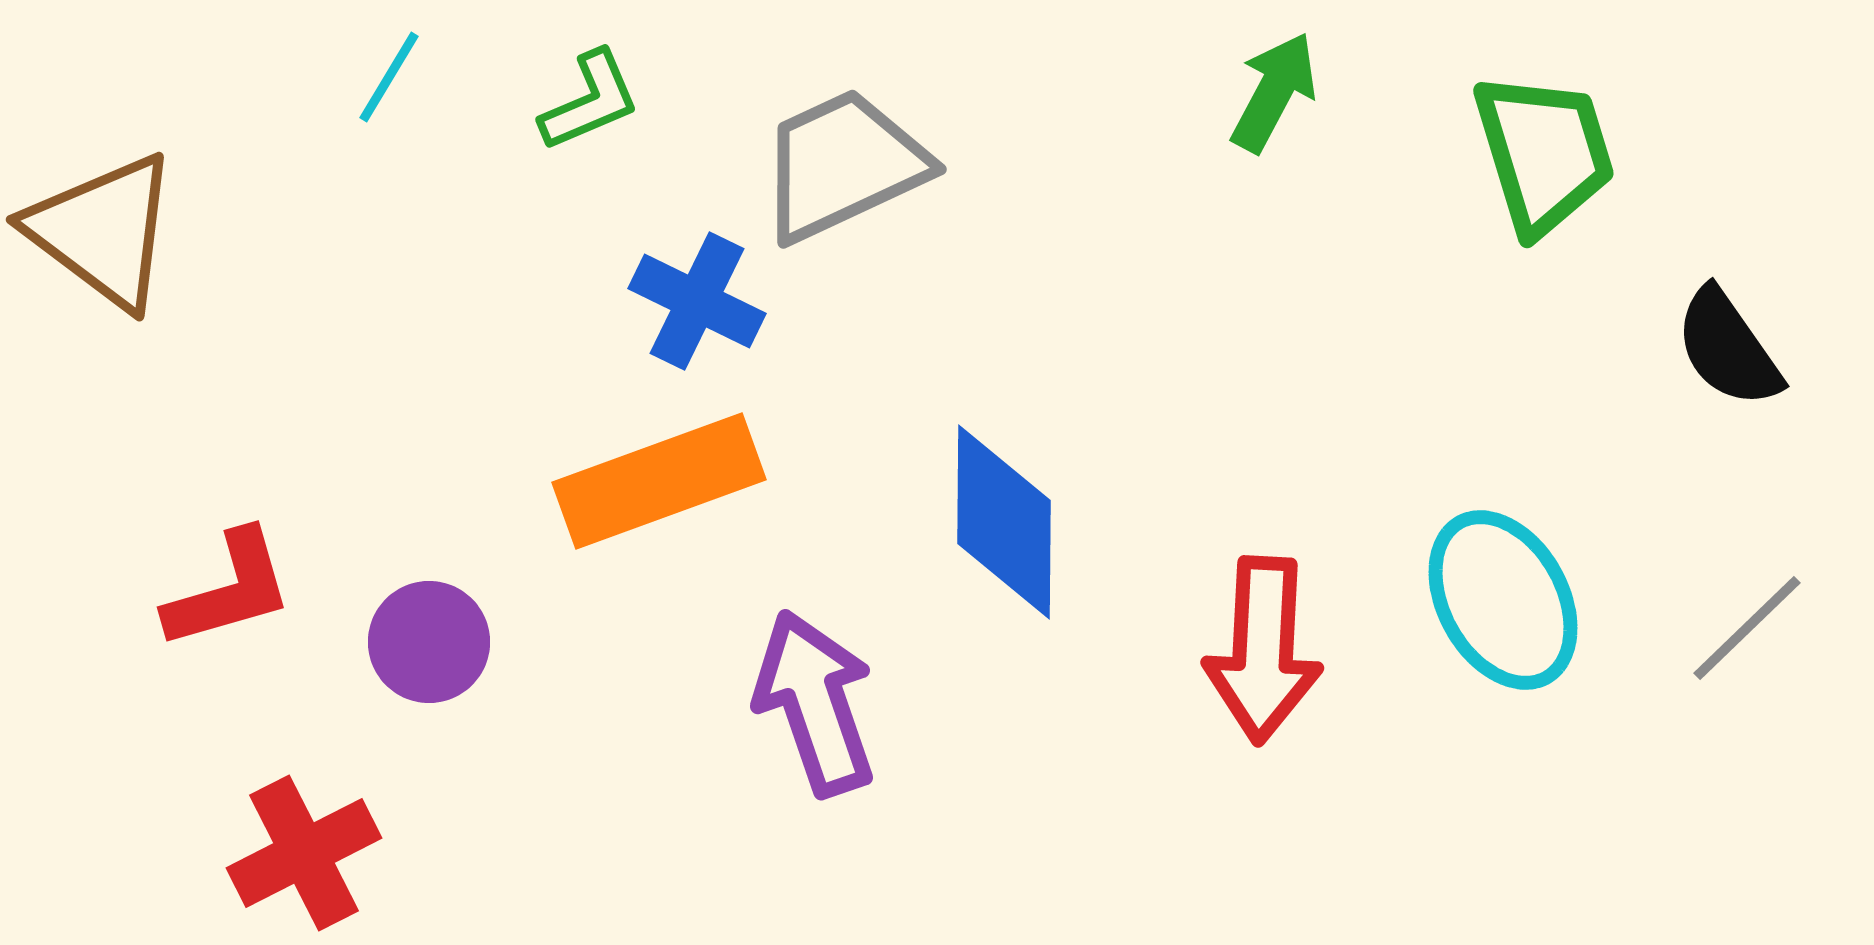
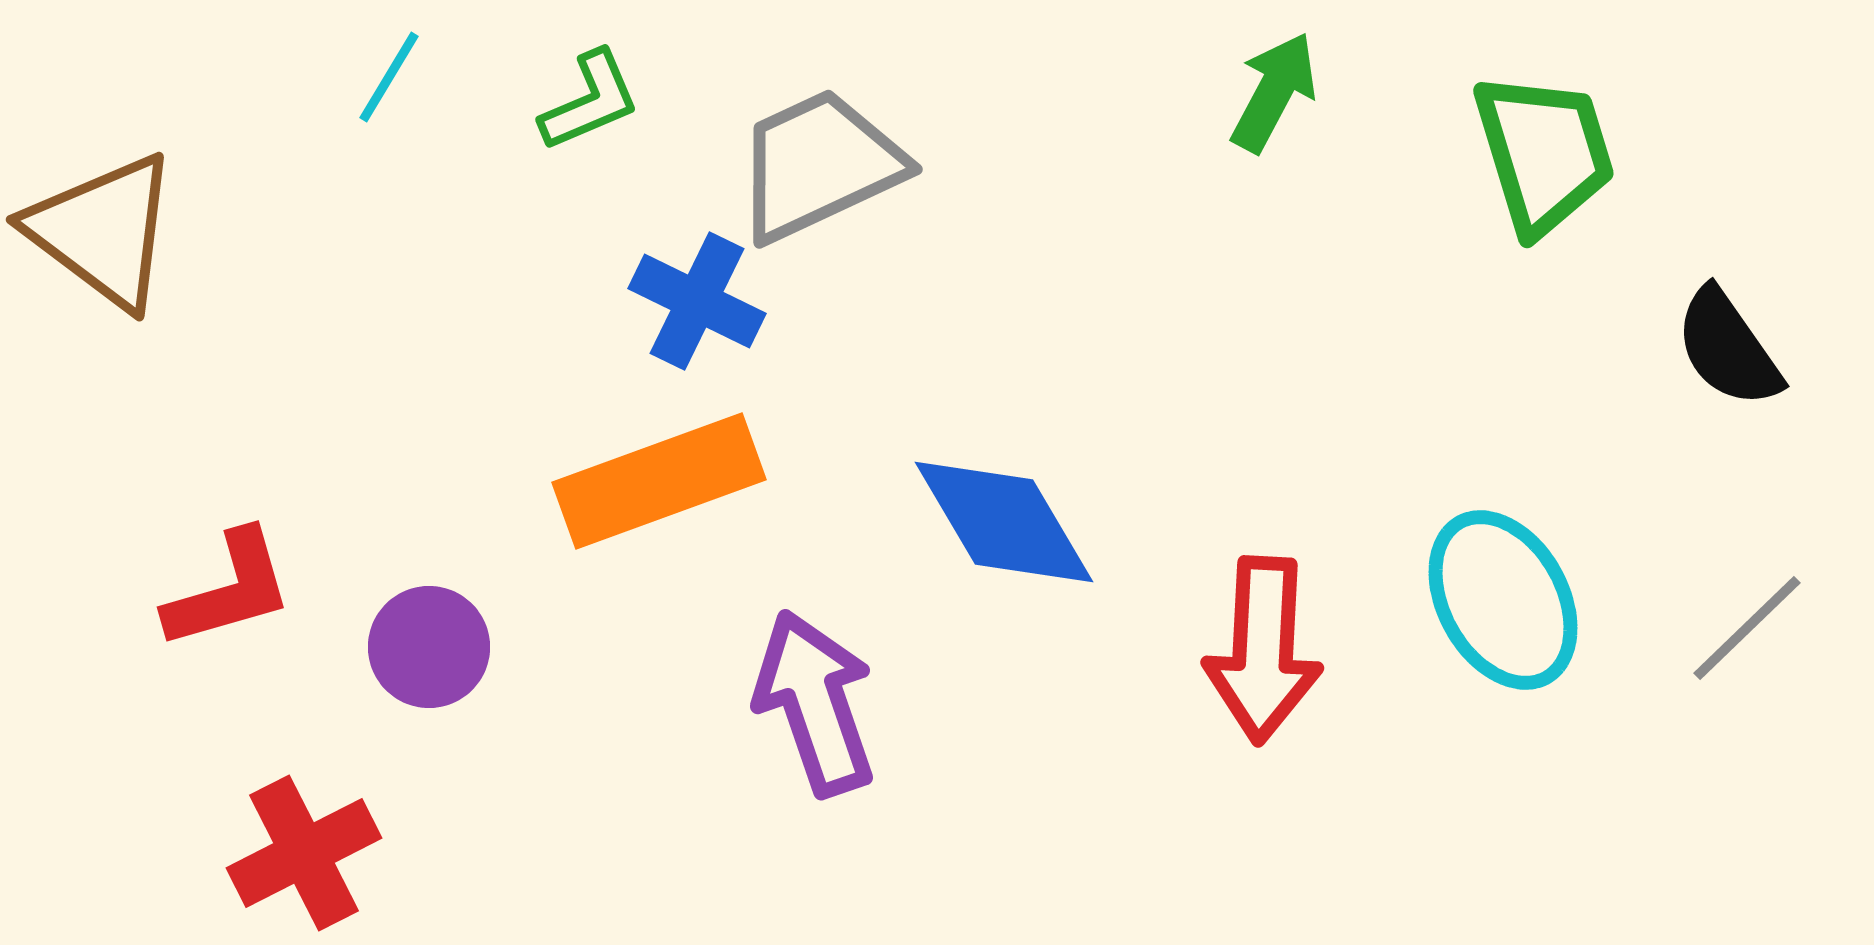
gray trapezoid: moved 24 px left
blue diamond: rotated 31 degrees counterclockwise
purple circle: moved 5 px down
